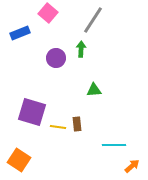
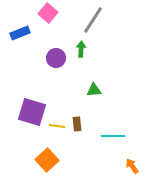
yellow line: moved 1 px left, 1 px up
cyan line: moved 1 px left, 9 px up
orange square: moved 28 px right; rotated 15 degrees clockwise
orange arrow: rotated 84 degrees counterclockwise
